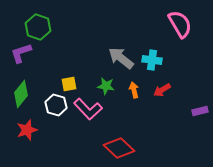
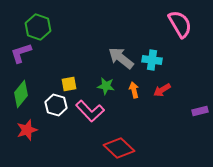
pink L-shape: moved 2 px right, 2 px down
